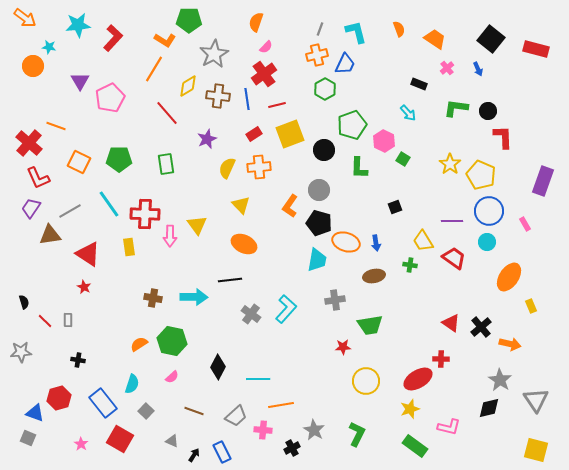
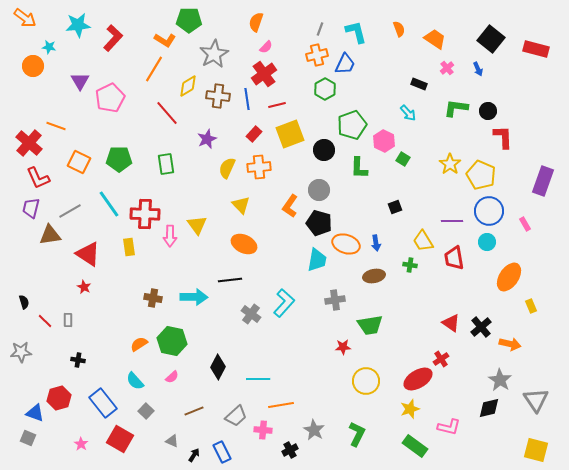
red rectangle at (254, 134): rotated 14 degrees counterclockwise
purple trapezoid at (31, 208): rotated 20 degrees counterclockwise
orange ellipse at (346, 242): moved 2 px down
red trapezoid at (454, 258): rotated 135 degrees counterclockwise
cyan L-shape at (286, 309): moved 2 px left, 6 px up
red cross at (441, 359): rotated 35 degrees counterclockwise
cyan semicircle at (132, 384): moved 3 px right, 3 px up; rotated 120 degrees clockwise
brown line at (194, 411): rotated 42 degrees counterclockwise
black cross at (292, 448): moved 2 px left, 2 px down
